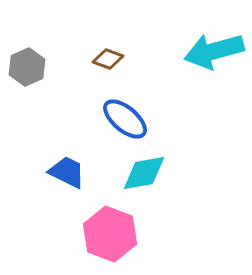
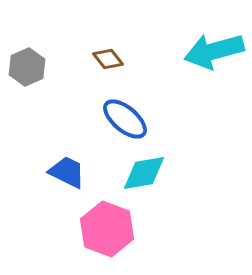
brown diamond: rotated 32 degrees clockwise
pink hexagon: moved 3 px left, 5 px up
